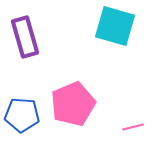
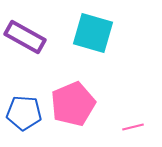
cyan square: moved 22 px left, 7 px down
purple rectangle: rotated 45 degrees counterclockwise
blue pentagon: moved 2 px right, 2 px up
